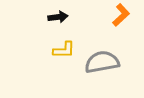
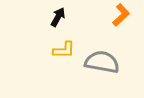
black arrow: rotated 54 degrees counterclockwise
gray semicircle: rotated 20 degrees clockwise
